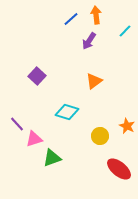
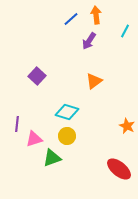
cyan line: rotated 16 degrees counterclockwise
purple line: rotated 49 degrees clockwise
yellow circle: moved 33 px left
